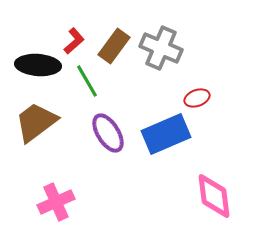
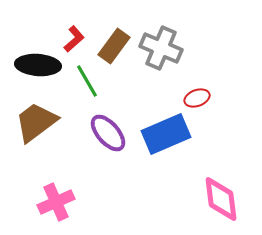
red L-shape: moved 2 px up
purple ellipse: rotated 9 degrees counterclockwise
pink diamond: moved 7 px right, 3 px down
